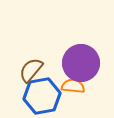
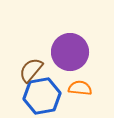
purple circle: moved 11 px left, 11 px up
orange semicircle: moved 7 px right, 2 px down
